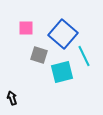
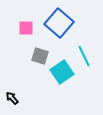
blue square: moved 4 px left, 11 px up
gray square: moved 1 px right, 1 px down
cyan square: rotated 20 degrees counterclockwise
black arrow: rotated 24 degrees counterclockwise
